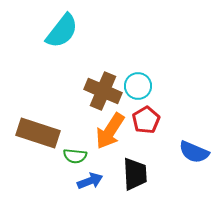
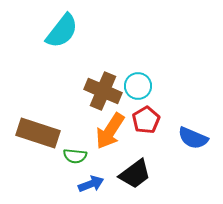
blue semicircle: moved 1 px left, 14 px up
black trapezoid: rotated 56 degrees clockwise
blue arrow: moved 1 px right, 3 px down
